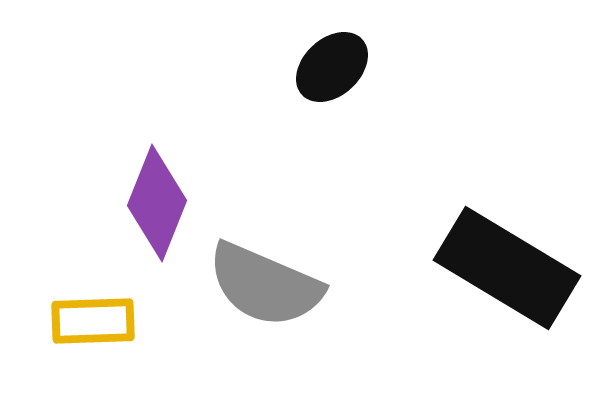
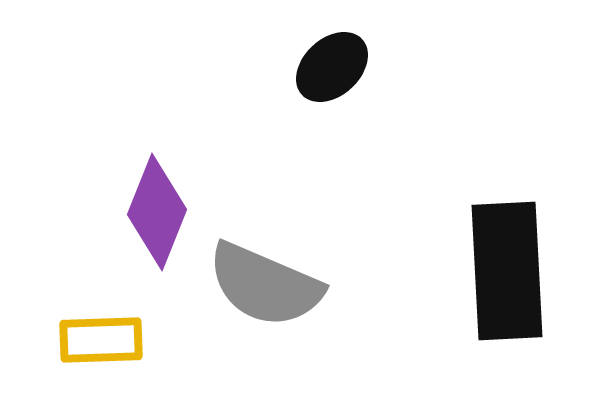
purple diamond: moved 9 px down
black rectangle: moved 3 px down; rotated 56 degrees clockwise
yellow rectangle: moved 8 px right, 19 px down
